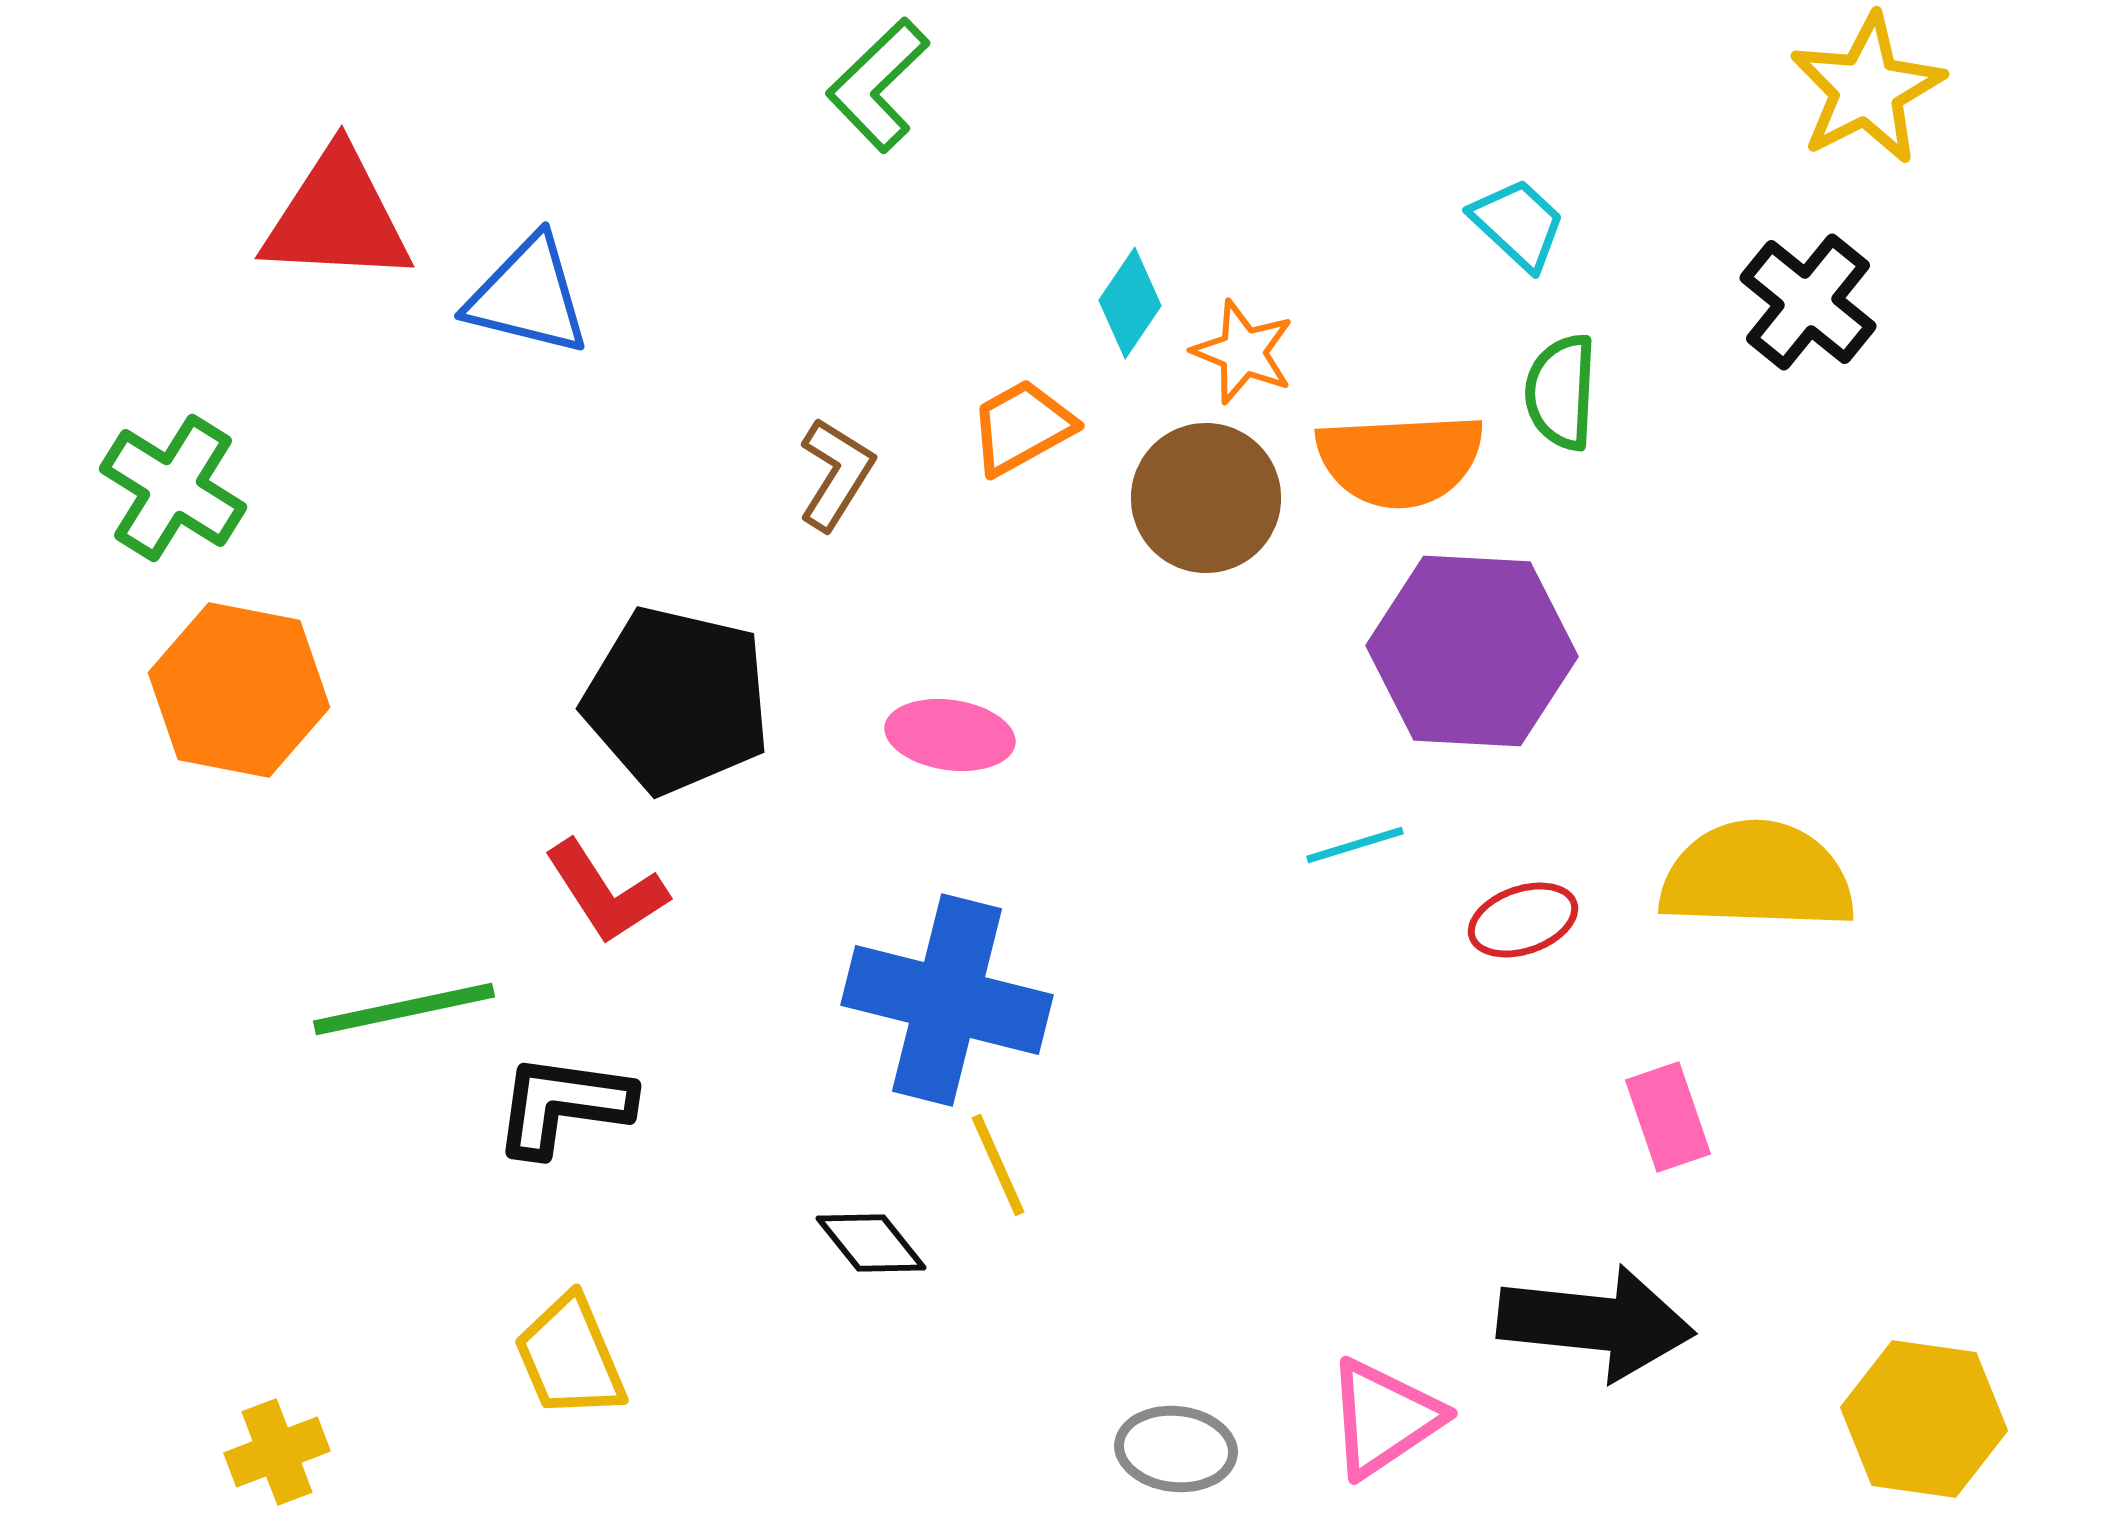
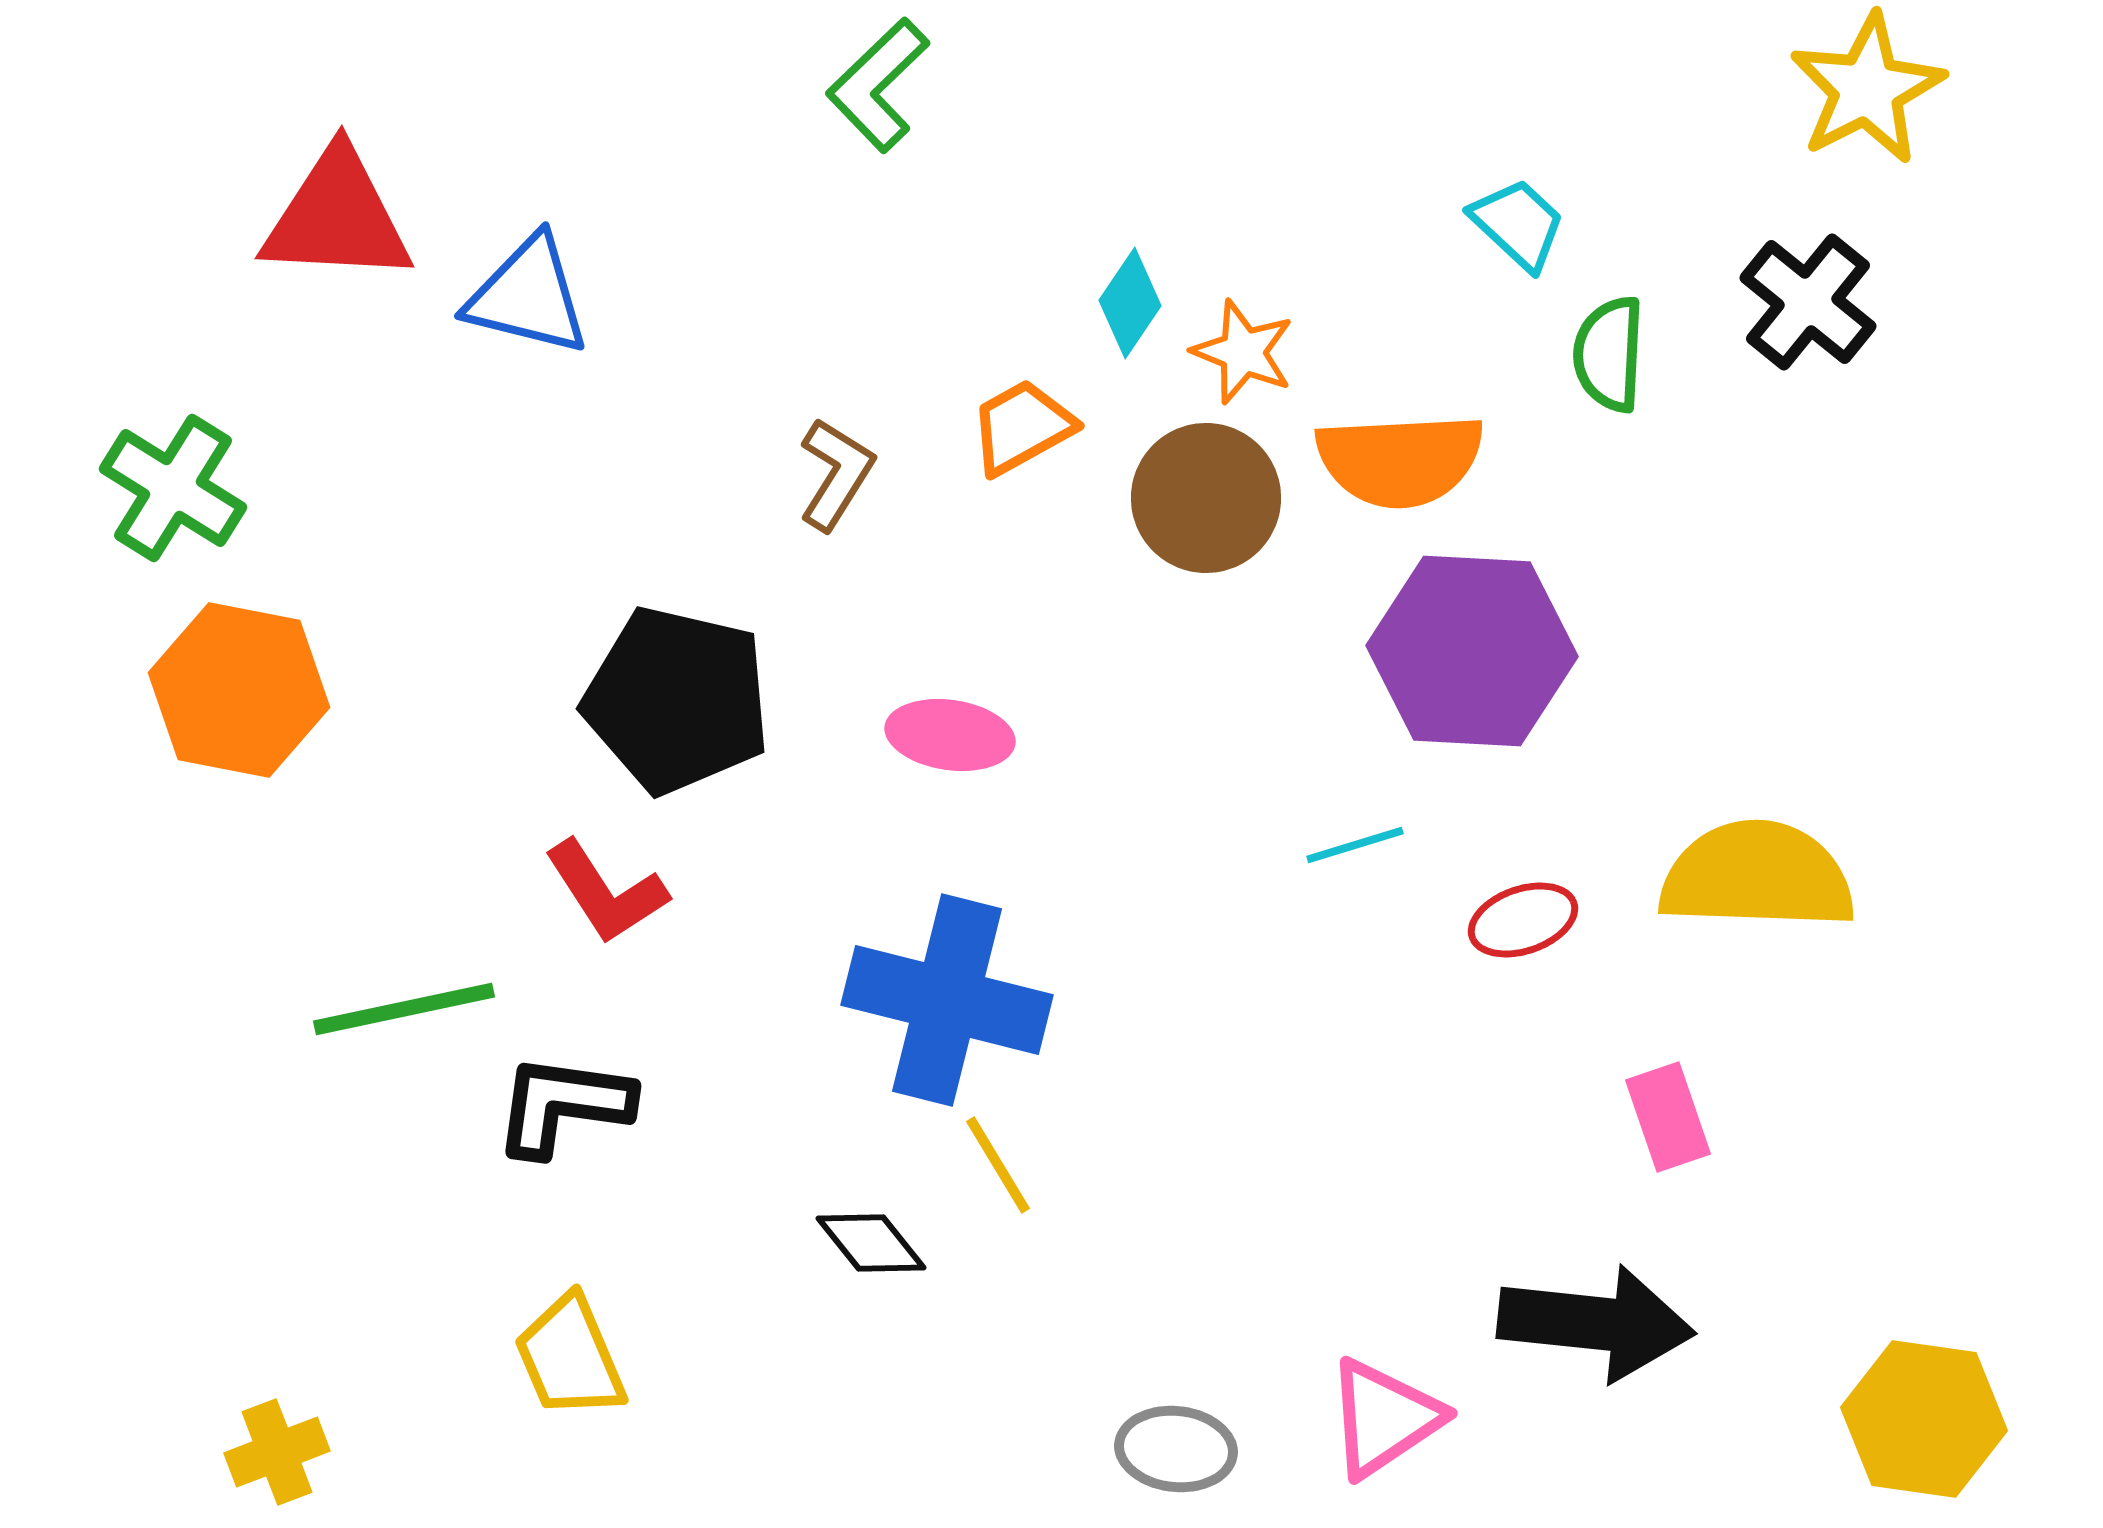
green semicircle: moved 48 px right, 38 px up
yellow line: rotated 7 degrees counterclockwise
